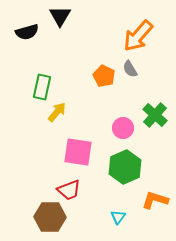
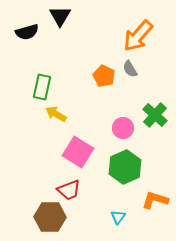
yellow arrow: moved 1 px left, 2 px down; rotated 100 degrees counterclockwise
pink square: rotated 24 degrees clockwise
